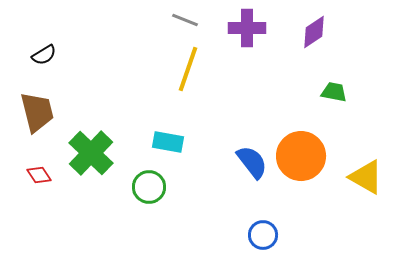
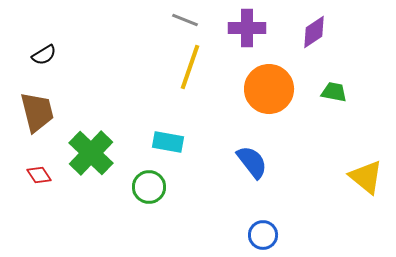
yellow line: moved 2 px right, 2 px up
orange circle: moved 32 px left, 67 px up
yellow triangle: rotated 9 degrees clockwise
